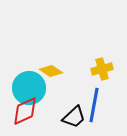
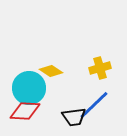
yellow cross: moved 2 px left, 1 px up
blue line: rotated 36 degrees clockwise
red diamond: rotated 28 degrees clockwise
black trapezoid: rotated 35 degrees clockwise
